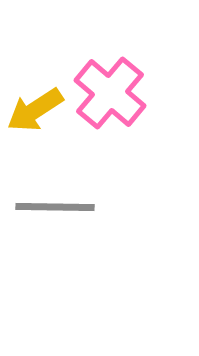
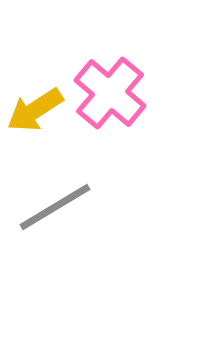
gray line: rotated 32 degrees counterclockwise
